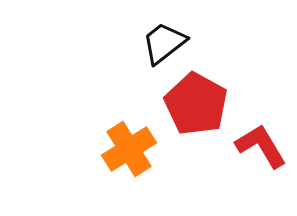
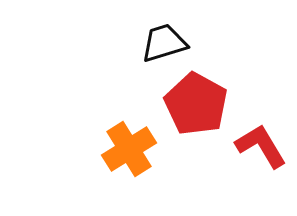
black trapezoid: rotated 21 degrees clockwise
